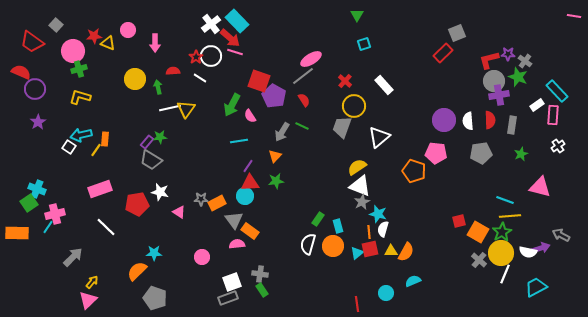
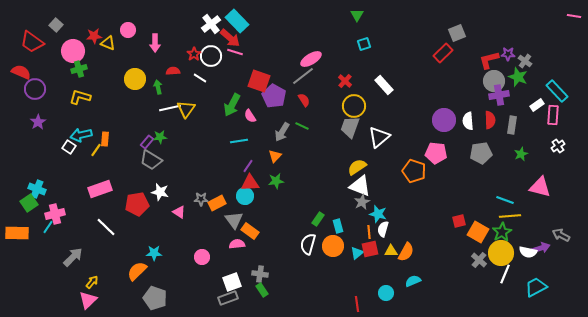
red star at (196, 57): moved 2 px left, 3 px up
gray trapezoid at (342, 127): moved 8 px right
